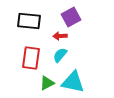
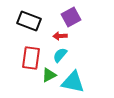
black rectangle: rotated 15 degrees clockwise
green triangle: moved 2 px right, 8 px up
